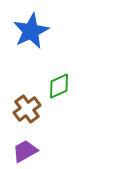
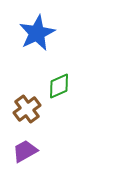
blue star: moved 6 px right, 2 px down
